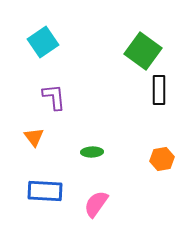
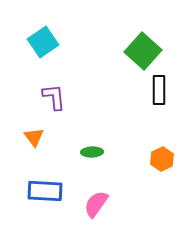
green square: rotated 6 degrees clockwise
orange hexagon: rotated 15 degrees counterclockwise
